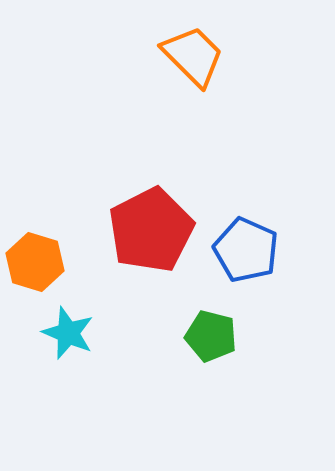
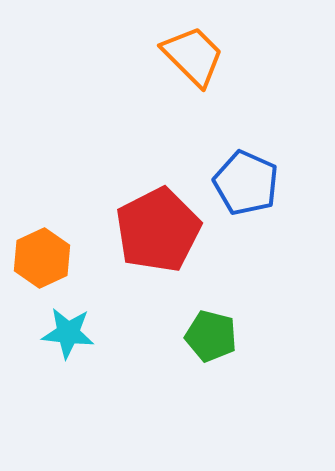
red pentagon: moved 7 px right
blue pentagon: moved 67 px up
orange hexagon: moved 7 px right, 4 px up; rotated 18 degrees clockwise
cyan star: rotated 16 degrees counterclockwise
